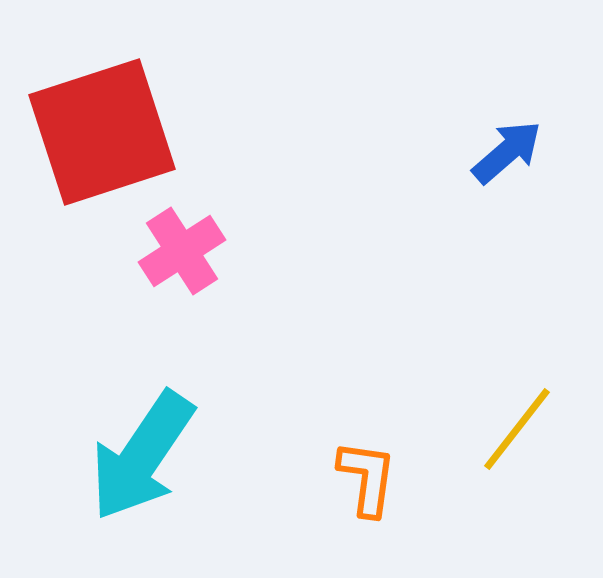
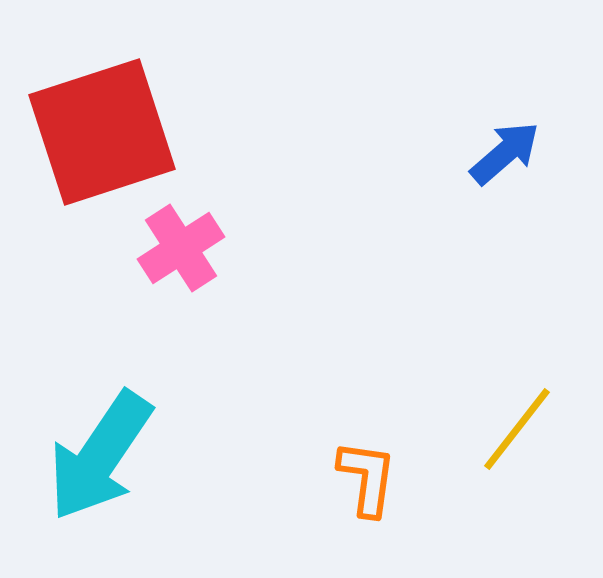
blue arrow: moved 2 px left, 1 px down
pink cross: moved 1 px left, 3 px up
cyan arrow: moved 42 px left
